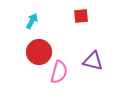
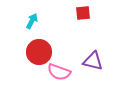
red square: moved 2 px right, 3 px up
pink semicircle: rotated 95 degrees clockwise
